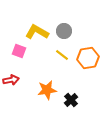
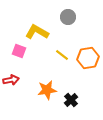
gray circle: moved 4 px right, 14 px up
